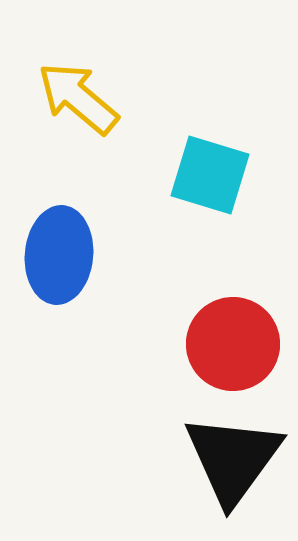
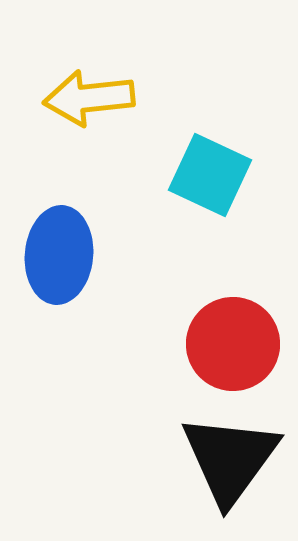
yellow arrow: moved 11 px right; rotated 46 degrees counterclockwise
cyan square: rotated 8 degrees clockwise
black triangle: moved 3 px left
